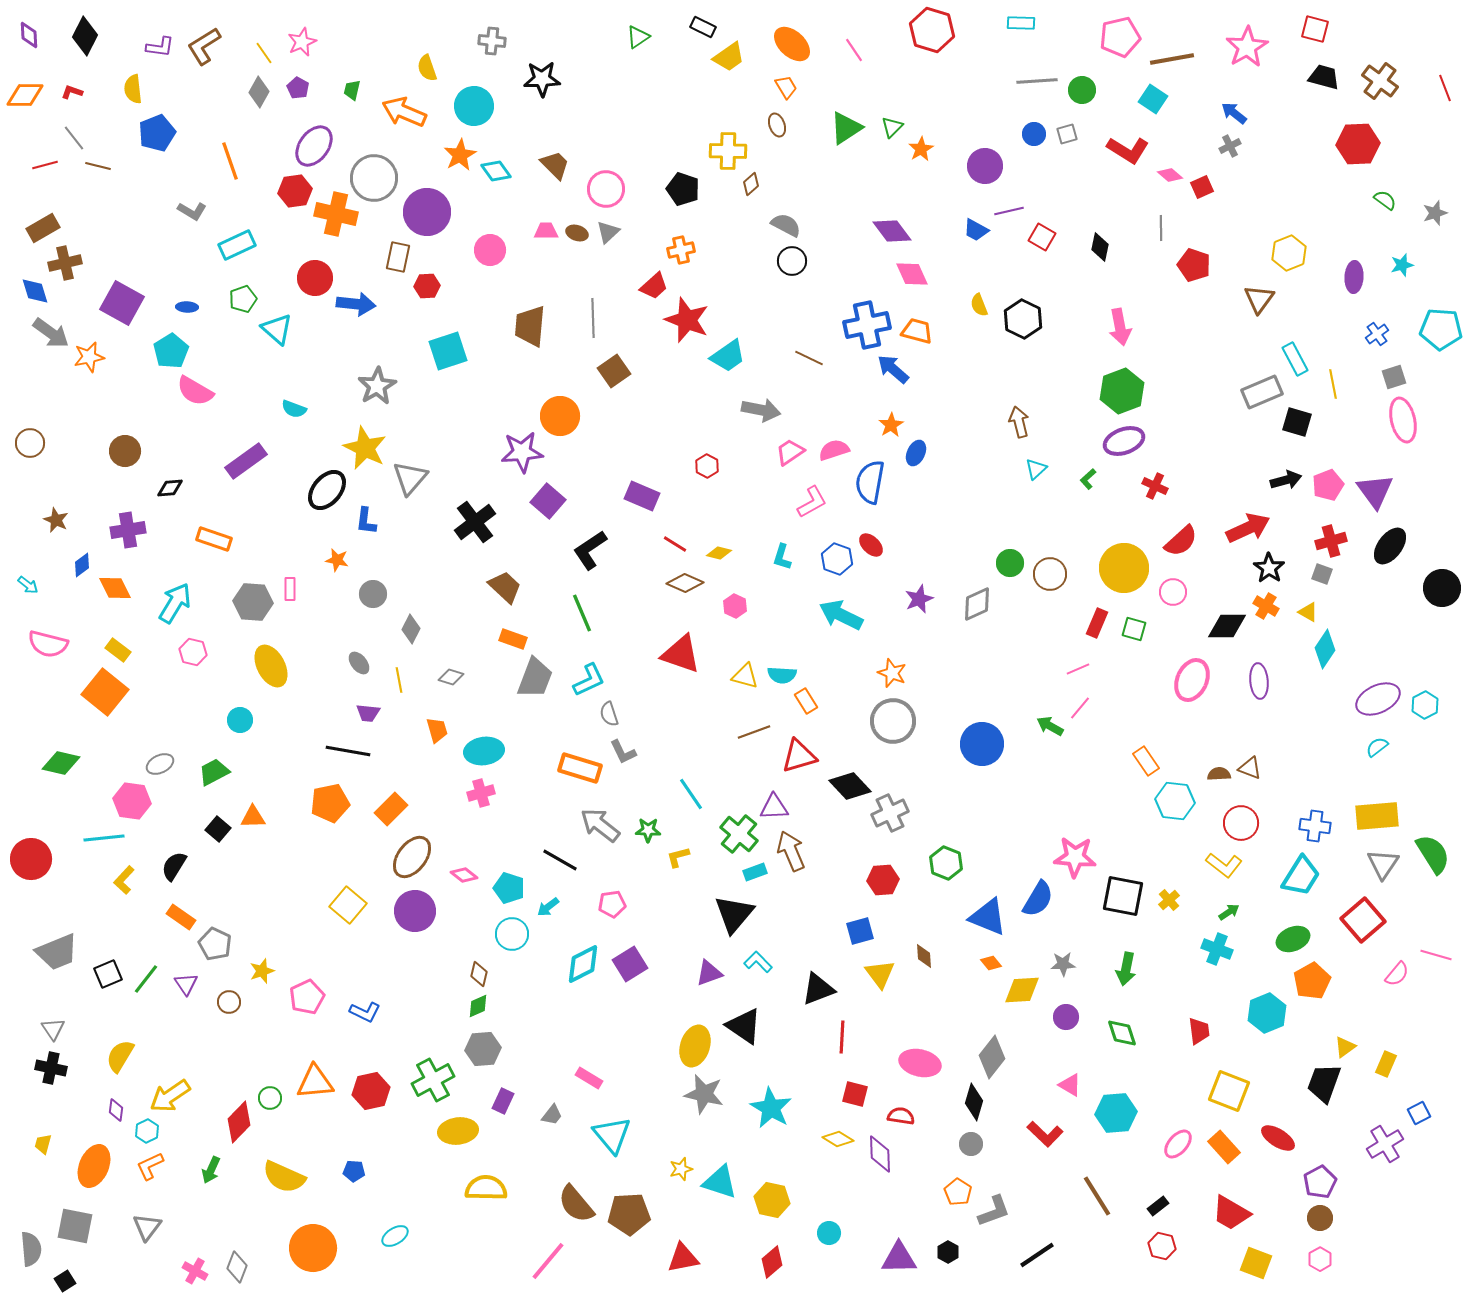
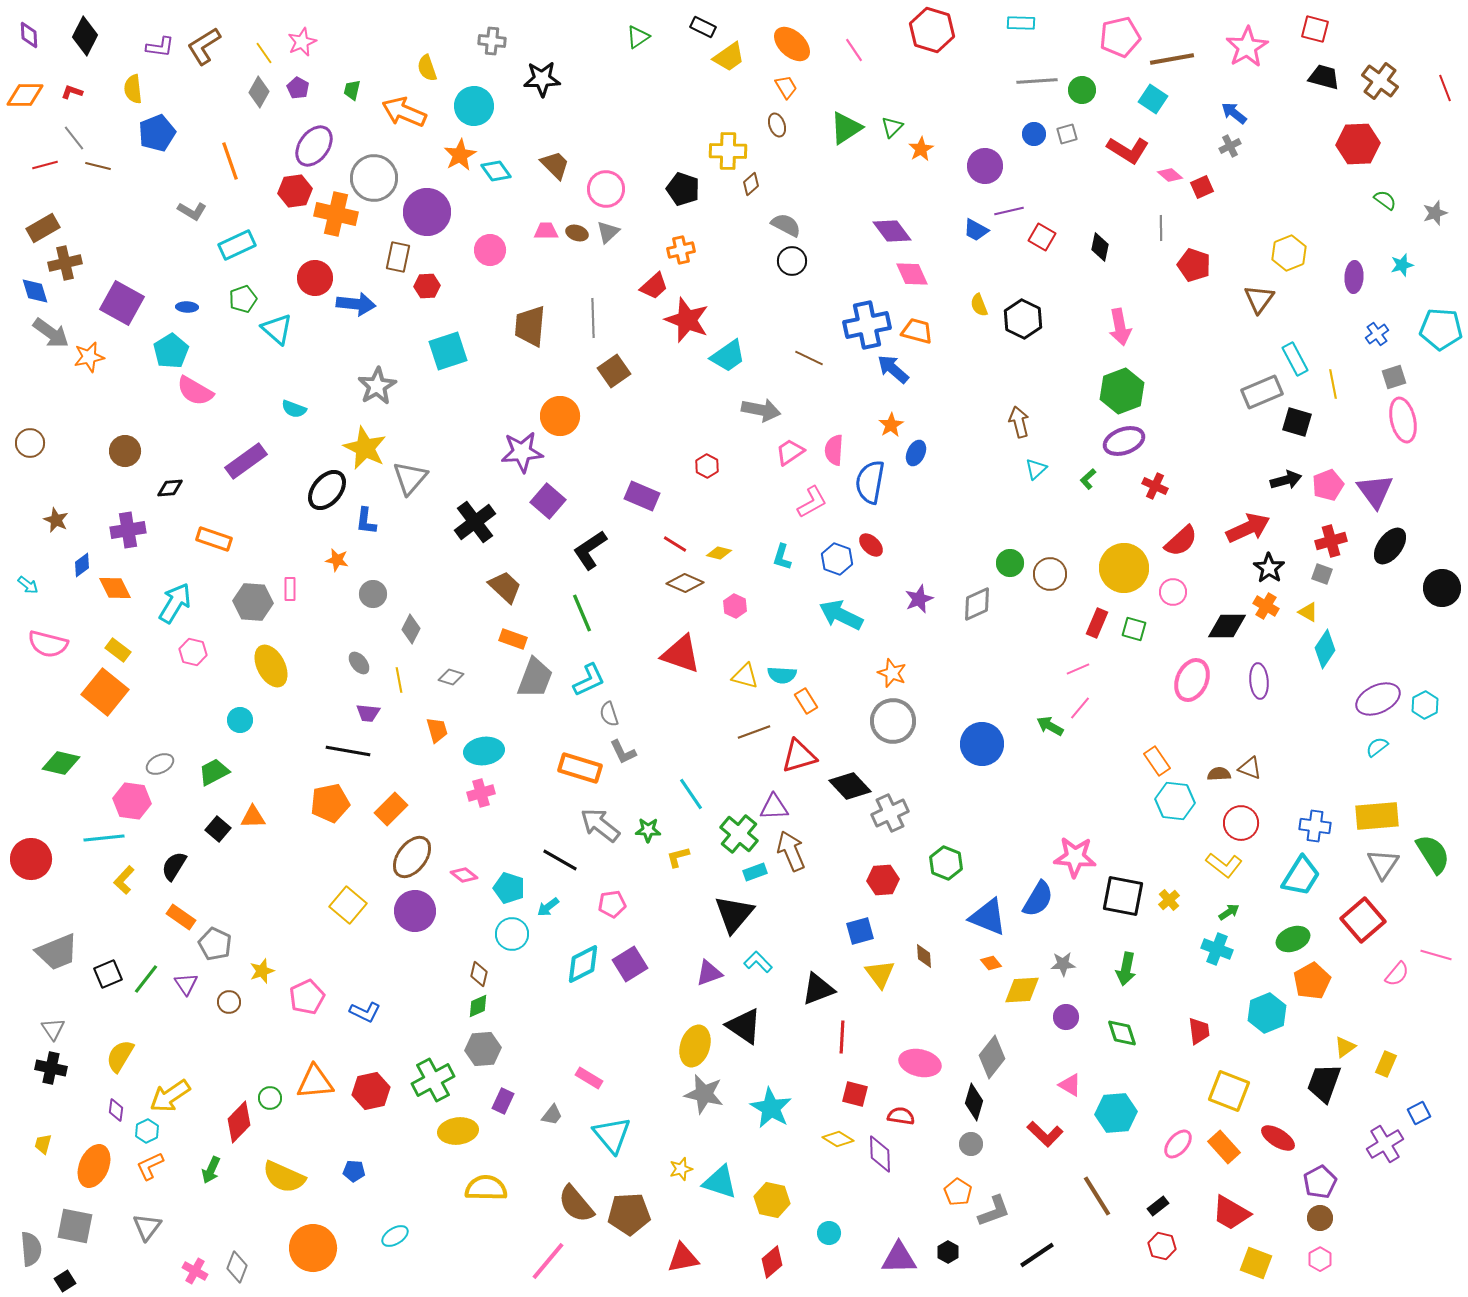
pink semicircle at (834, 450): rotated 68 degrees counterclockwise
orange rectangle at (1146, 761): moved 11 px right
